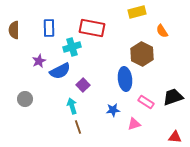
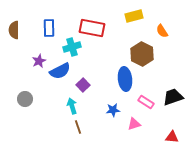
yellow rectangle: moved 3 px left, 4 px down
red triangle: moved 3 px left
